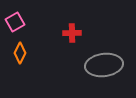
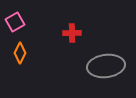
gray ellipse: moved 2 px right, 1 px down
